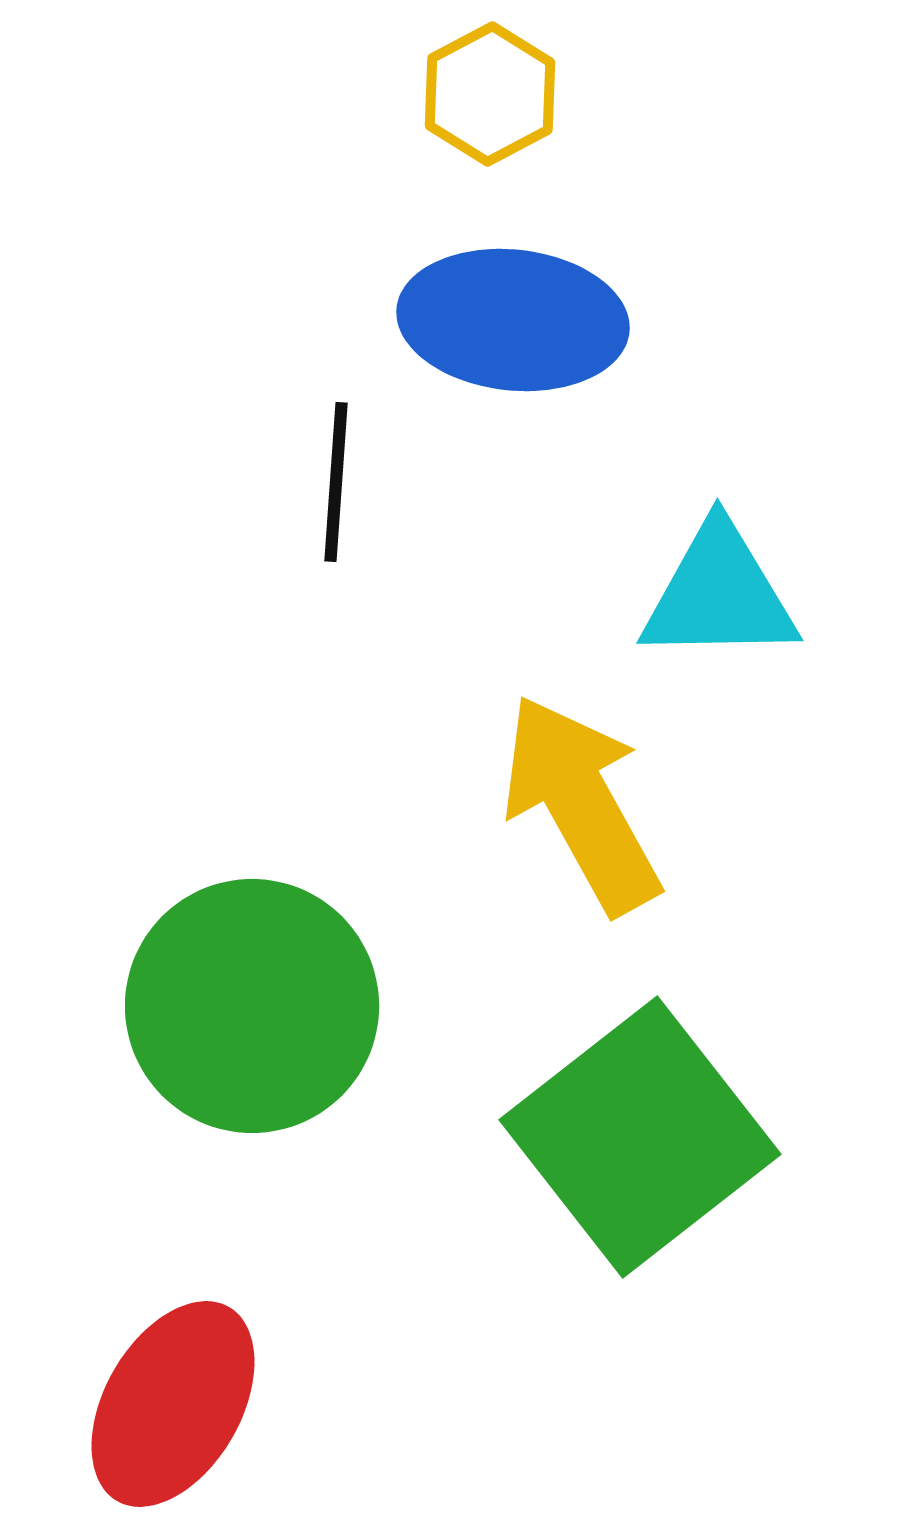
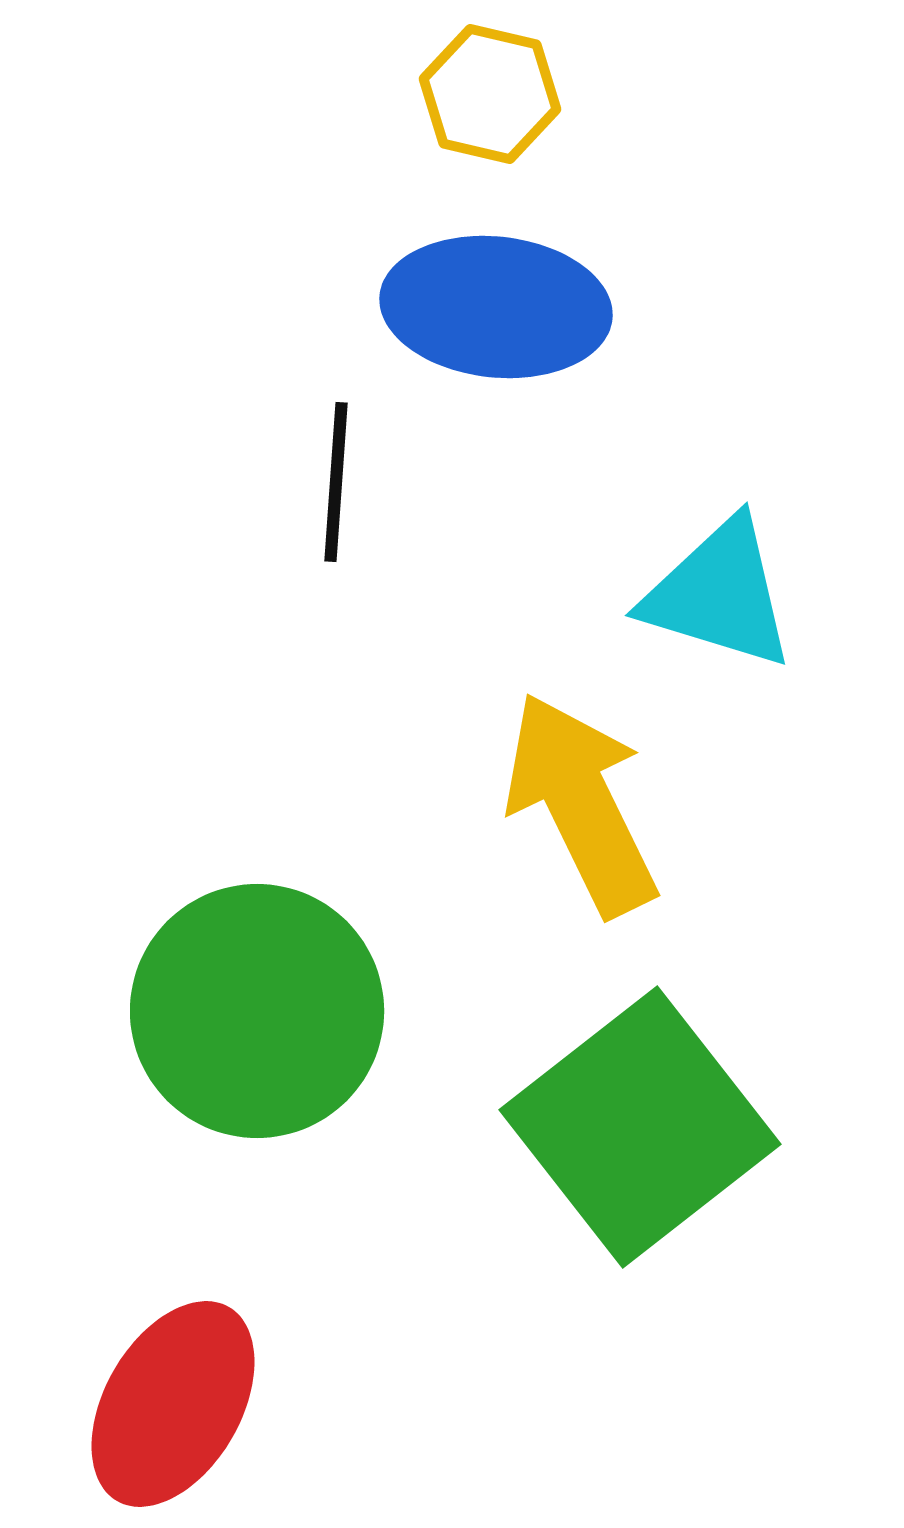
yellow hexagon: rotated 19 degrees counterclockwise
blue ellipse: moved 17 px left, 13 px up
cyan triangle: rotated 18 degrees clockwise
yellow arrow: rotated 3 degrees clockwise
green circle: moved 5 px right, 5 px down
green square: moved 10 px up
